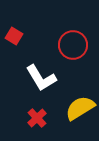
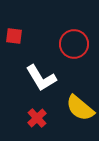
red square: rotated 24 degrees counterclockwise
red circle: moved 1 px right, 1 px up
yellow semicircle: rotated 108 degrees counterclockwise
